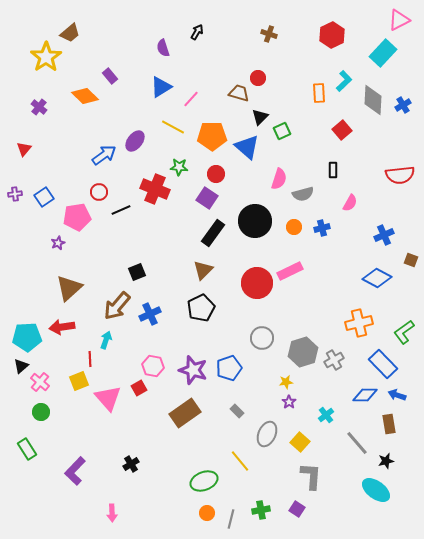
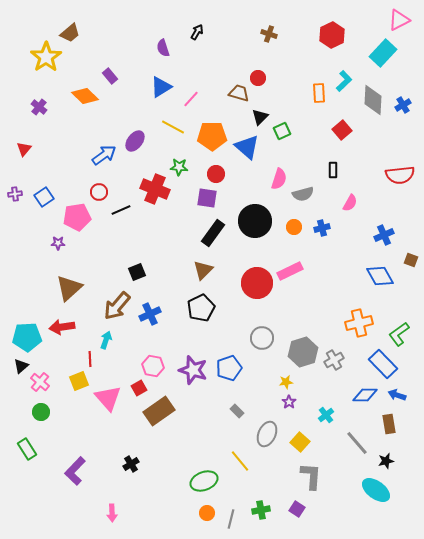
purple square at (207, 198): rotated 25 degrees counterclockwise
purple star at (58, 243): rotated 24 degrees clockwise
blue diamond at (377, 278): moved 3 px right, 2 px up; rotated 32 degrees clockwise
green L-shape at (404, 332): moved 5 px left, 2 px down
brown rectangle at (185, 413): moved 26 px left, 2 px up
